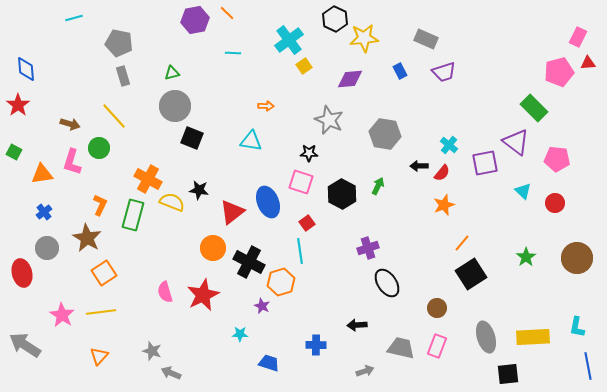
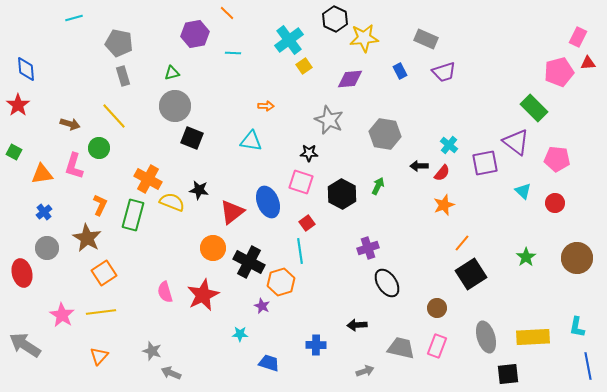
purple hexagon at (195, 20): moved 14 px down
pink L-shape at (72, 162): moved 2 px right, 4 px down
